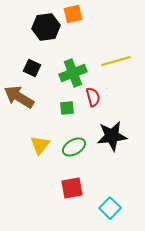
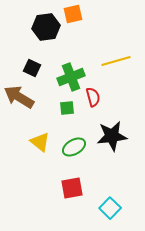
green cross: moved 2 px left, 4 px down
yellow triangle: moved 3 px up; rotated 30 degrees counterclockwise
